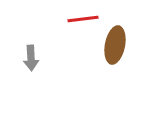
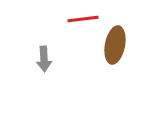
gray arrow: moved 13 px right, 1 px down
